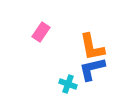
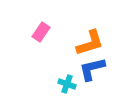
orange L-shape: moved 2 px left, 4 px up; rotated 96 degrees counterclockwise
cyan cross: moved 1 px left
